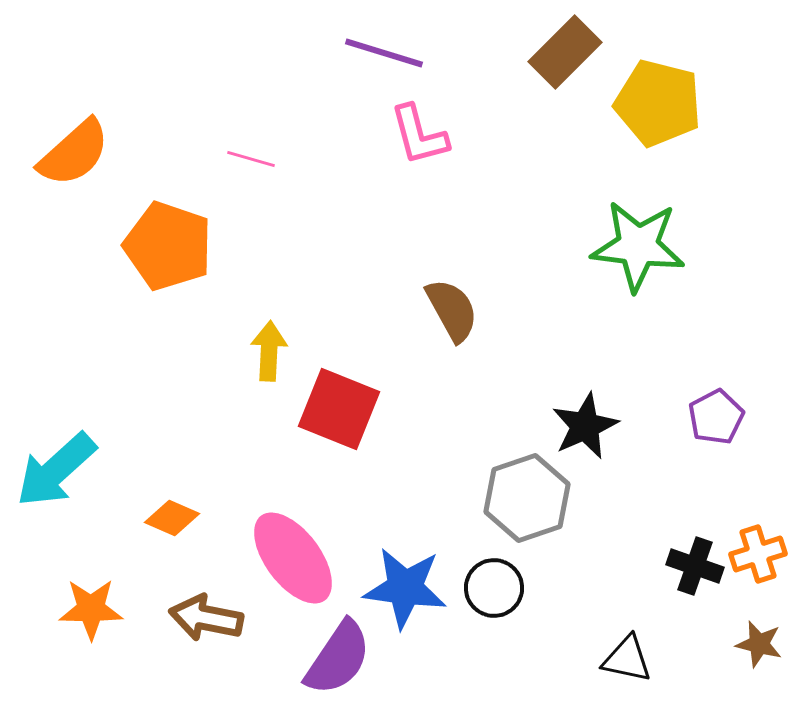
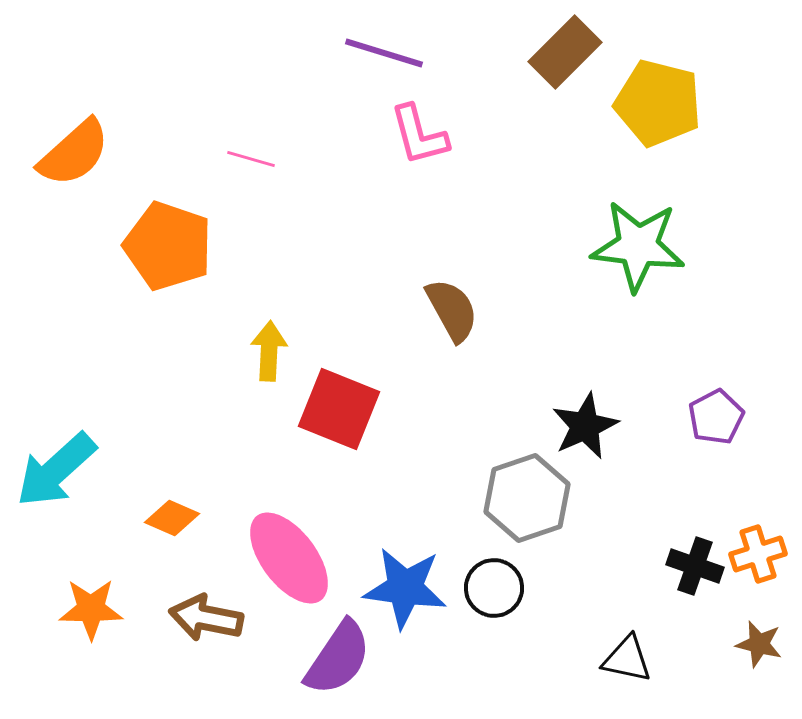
pink ellipse: moved 4 px left
